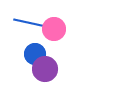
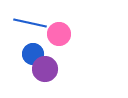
pink circle: moved 5 px right, 5 px down
blue circle: moved 2 px left
